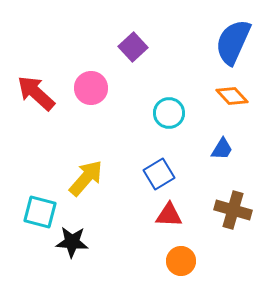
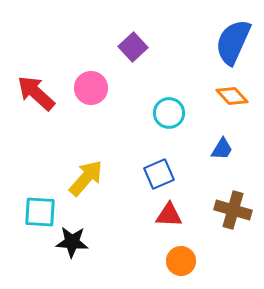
blue square: rotated 8 degrees clockwise
cyan square: rotated 12 degrees counterclockwise
